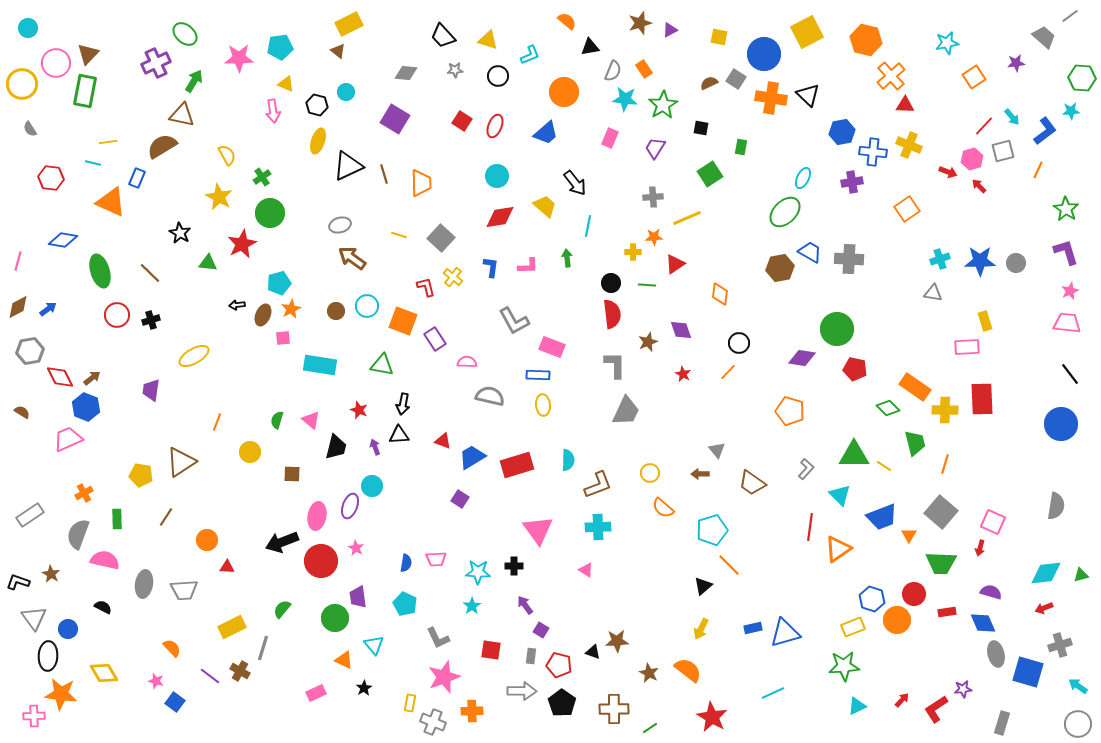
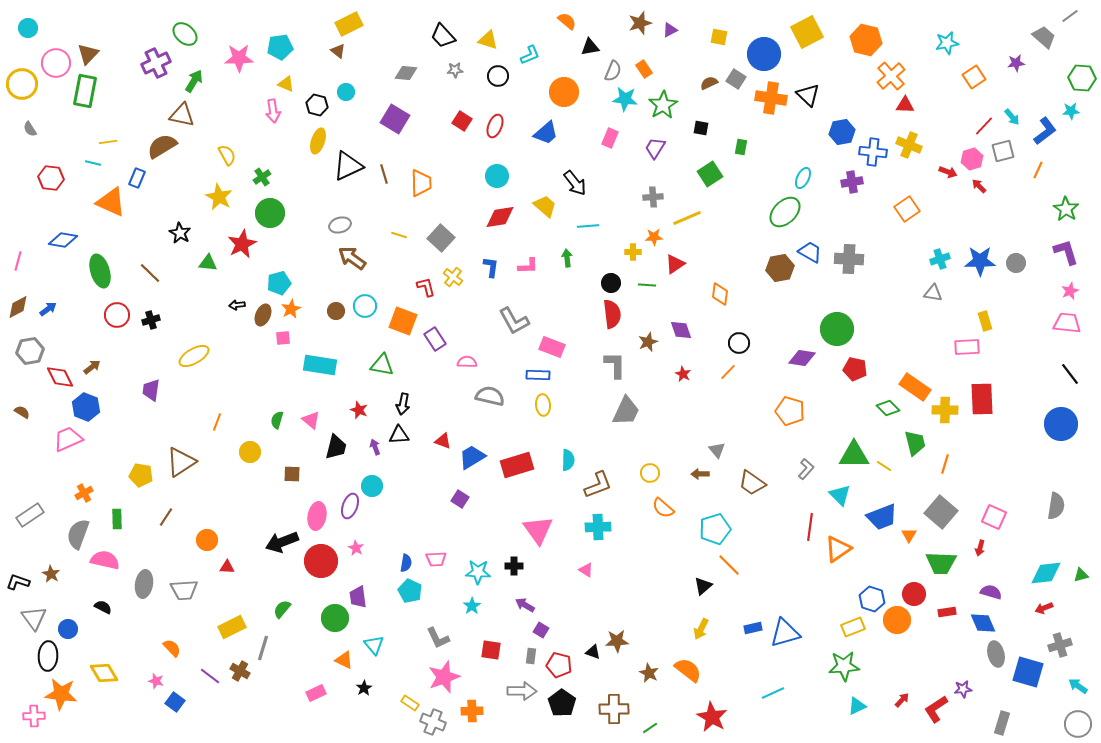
cyan line at (588, 226): rotated 75 degrees clockwise
cyan circle at (367, 306): moved 2 px left
brown arrow at (92, 378): moved 11 px up
pink square at (993, 522): moved 1 px right, 5 px up
cyan pentagon at (712, 530): moved 3 px right, 1 px up
cyan pentagon at (405, 604): moved 5 px right, 13 px up
purple arrow at (525, 605): rotated 24 degrees counterclockwise
yellow rectangle at (410, 703): rotated 66 degrees counterclockwise
